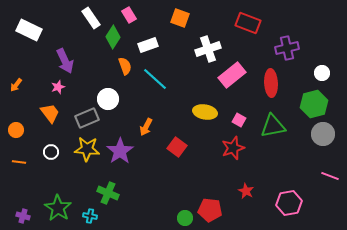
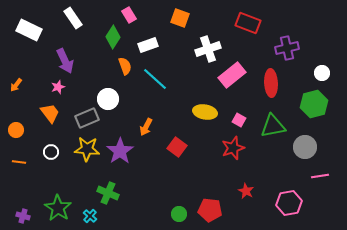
white rectangle at (91, 18): moved 18 px left
gray circle at (323, 134): moved 18 px left, 13 px down
pink line at (330, 176): moved 10 px left; rotated 30 degrees counterclockwise
cyan cross at (90, 216): rotated 32 degrees clockwise
green circle at (185, 218): moved 6 px left, 4 px up
